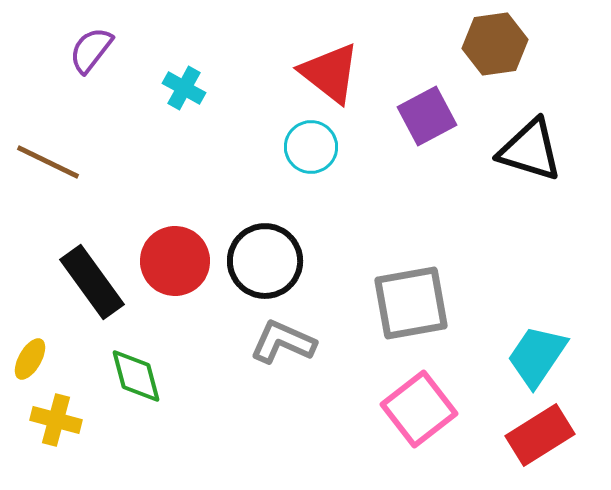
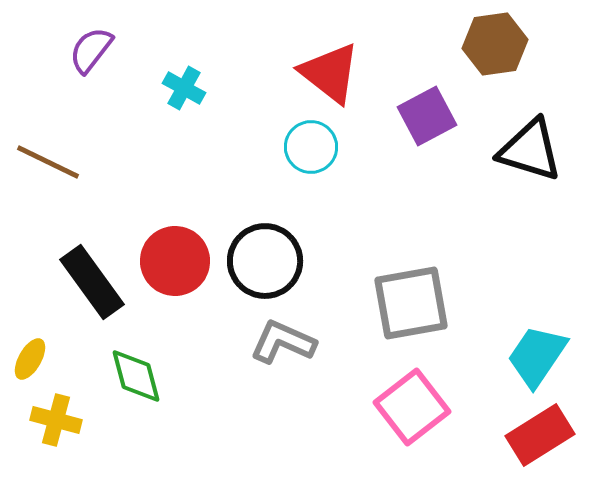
pink square: moved 7 px left, 2 px up
